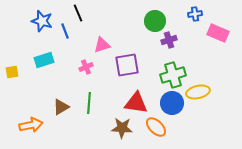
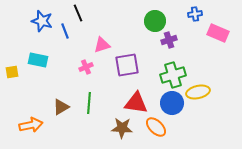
cyan rectangle: moved 6 px left; rotated 30 degrees clockwise
